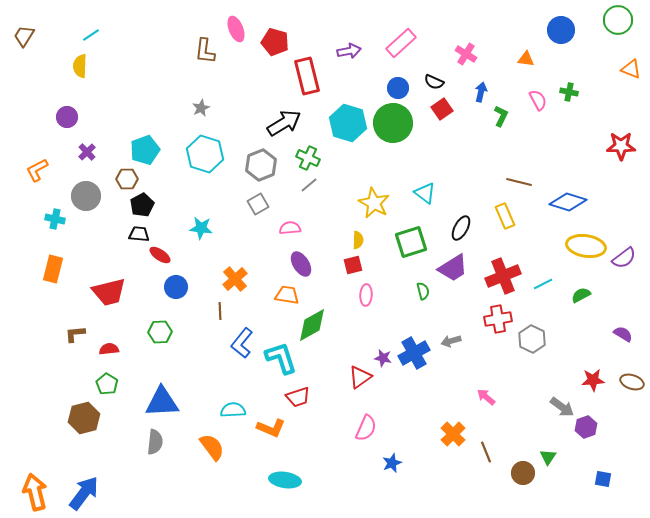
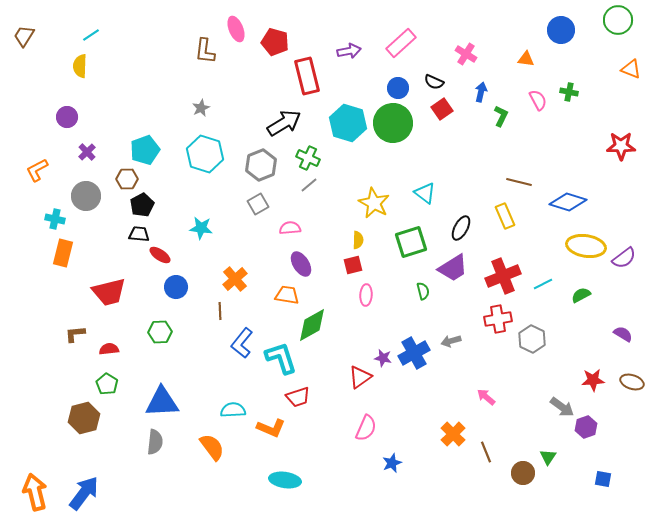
orange rectangle at (53, 269): moved 10 px right, 16 px up
